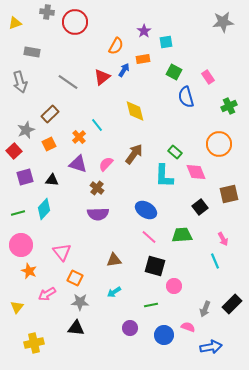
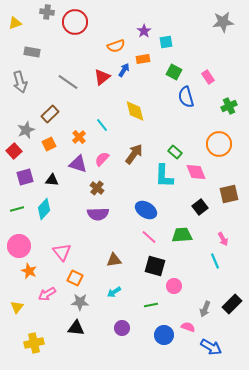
orange semicircle at (116, 46): rotated 42 degrees clockwise
cyan line at (97, 125): moved 5 px right
pink semicircle at (106, 164): moved 4 px left, 5 px up
green line at (18, 213): moved 1 px left, 4 px up
pink circle at (21, 245): moved 2 px left, 1 px down
purple circle at (130, 328): moved 8 px left
blue arrow at (211, 347): rotated 40 degrees clockwise
